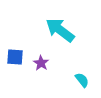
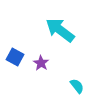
blue square: rotated 24 degrees clockwise
cyan semicircle: moved 5 px left, 6 px down
